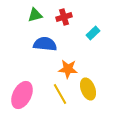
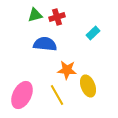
red cross: moved 7 px left
orange star: moved 1 px left, 1 px down
yellow ellipse: moved 3 px up
yellow line: moved 3 px left, 1 px down
